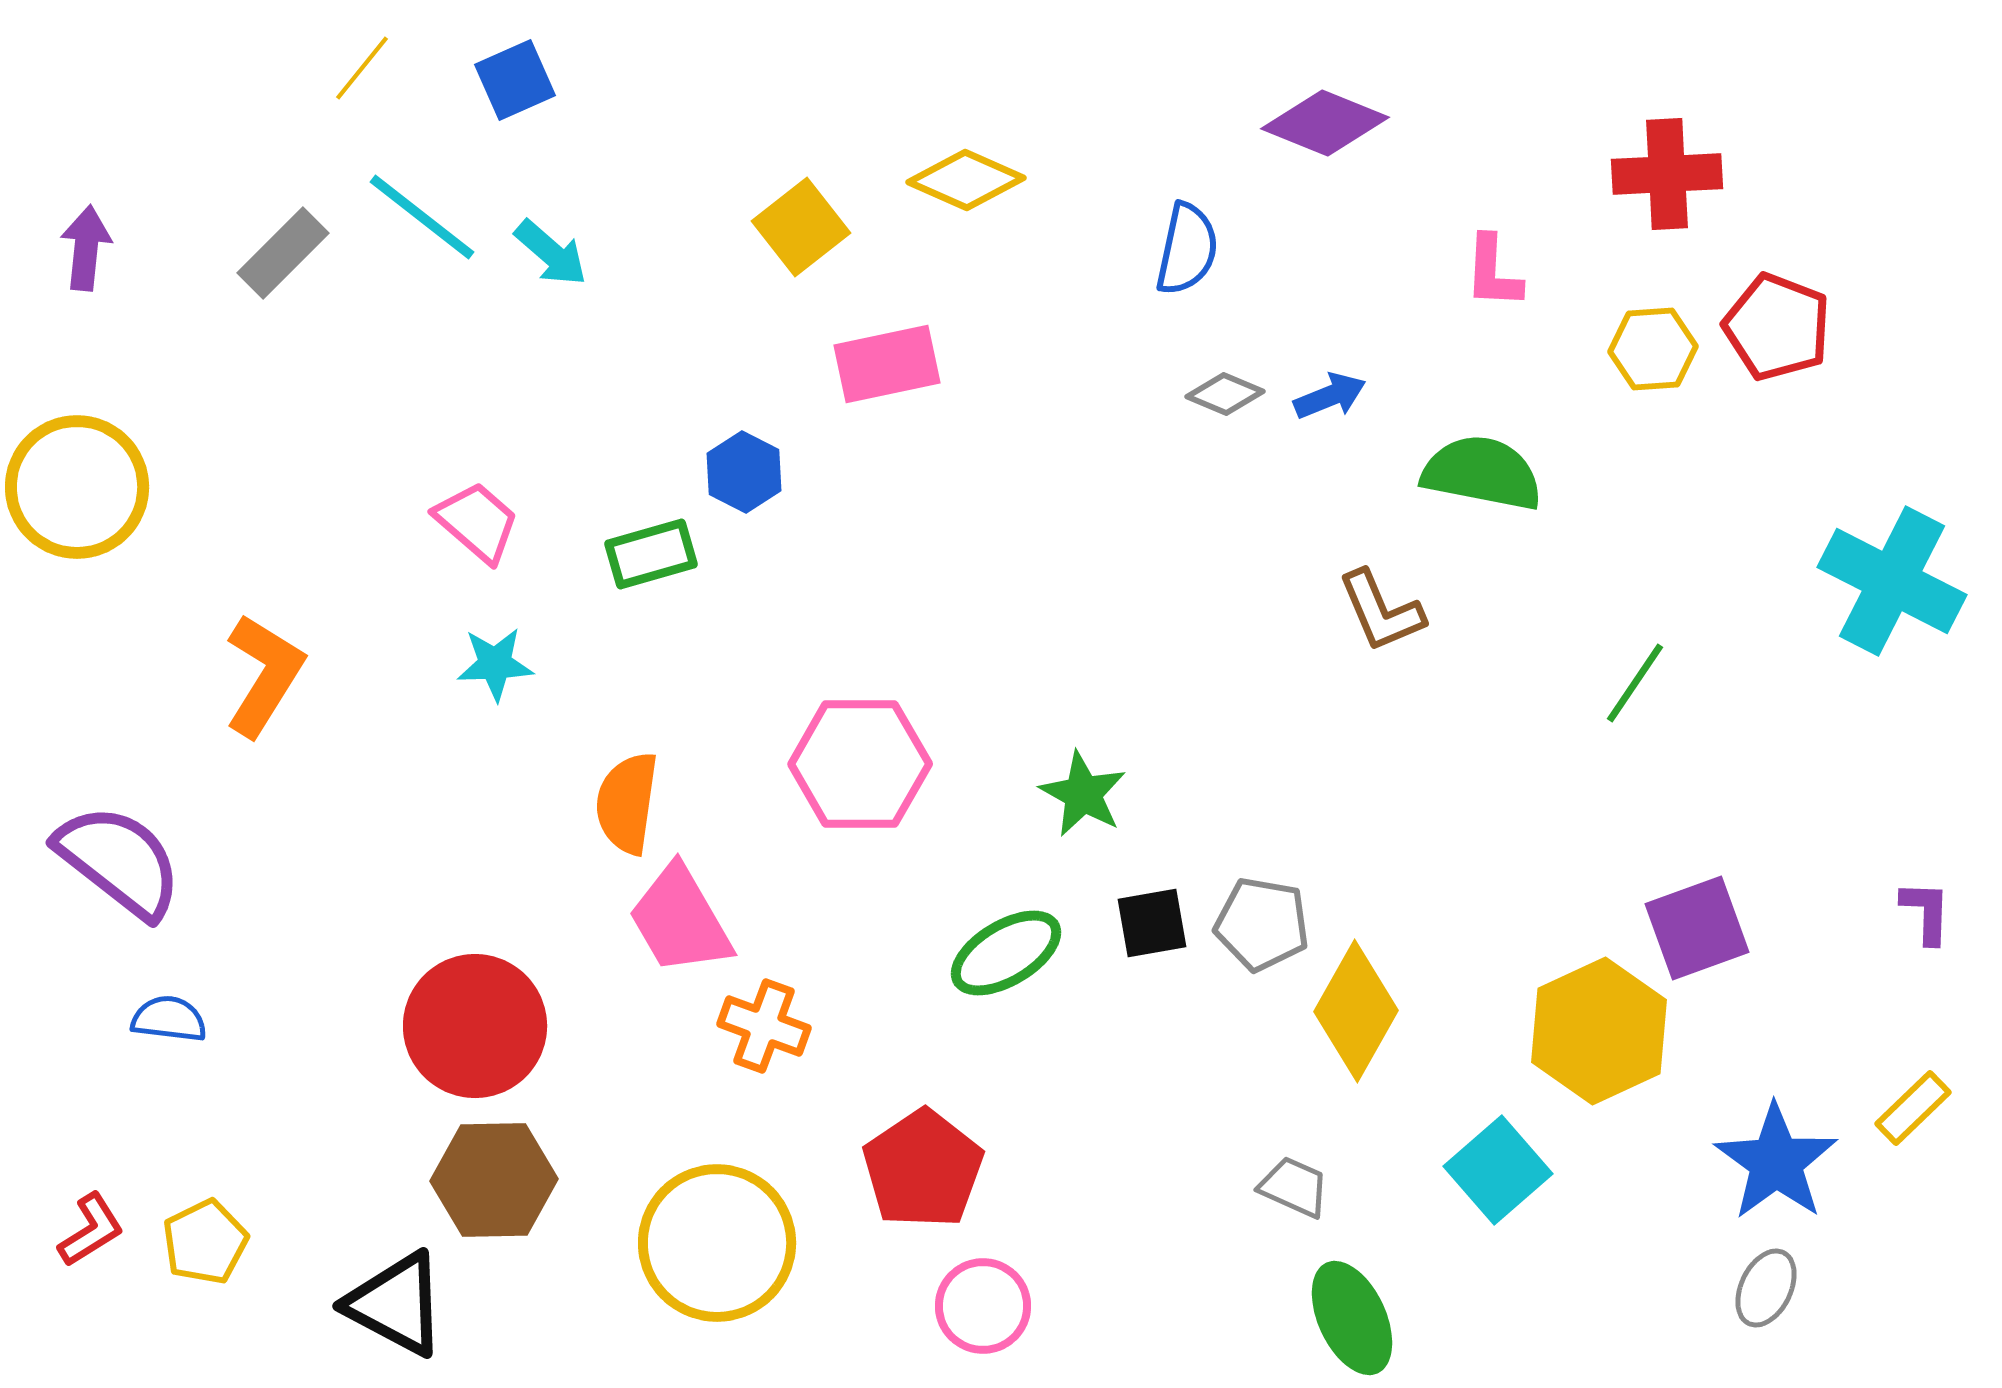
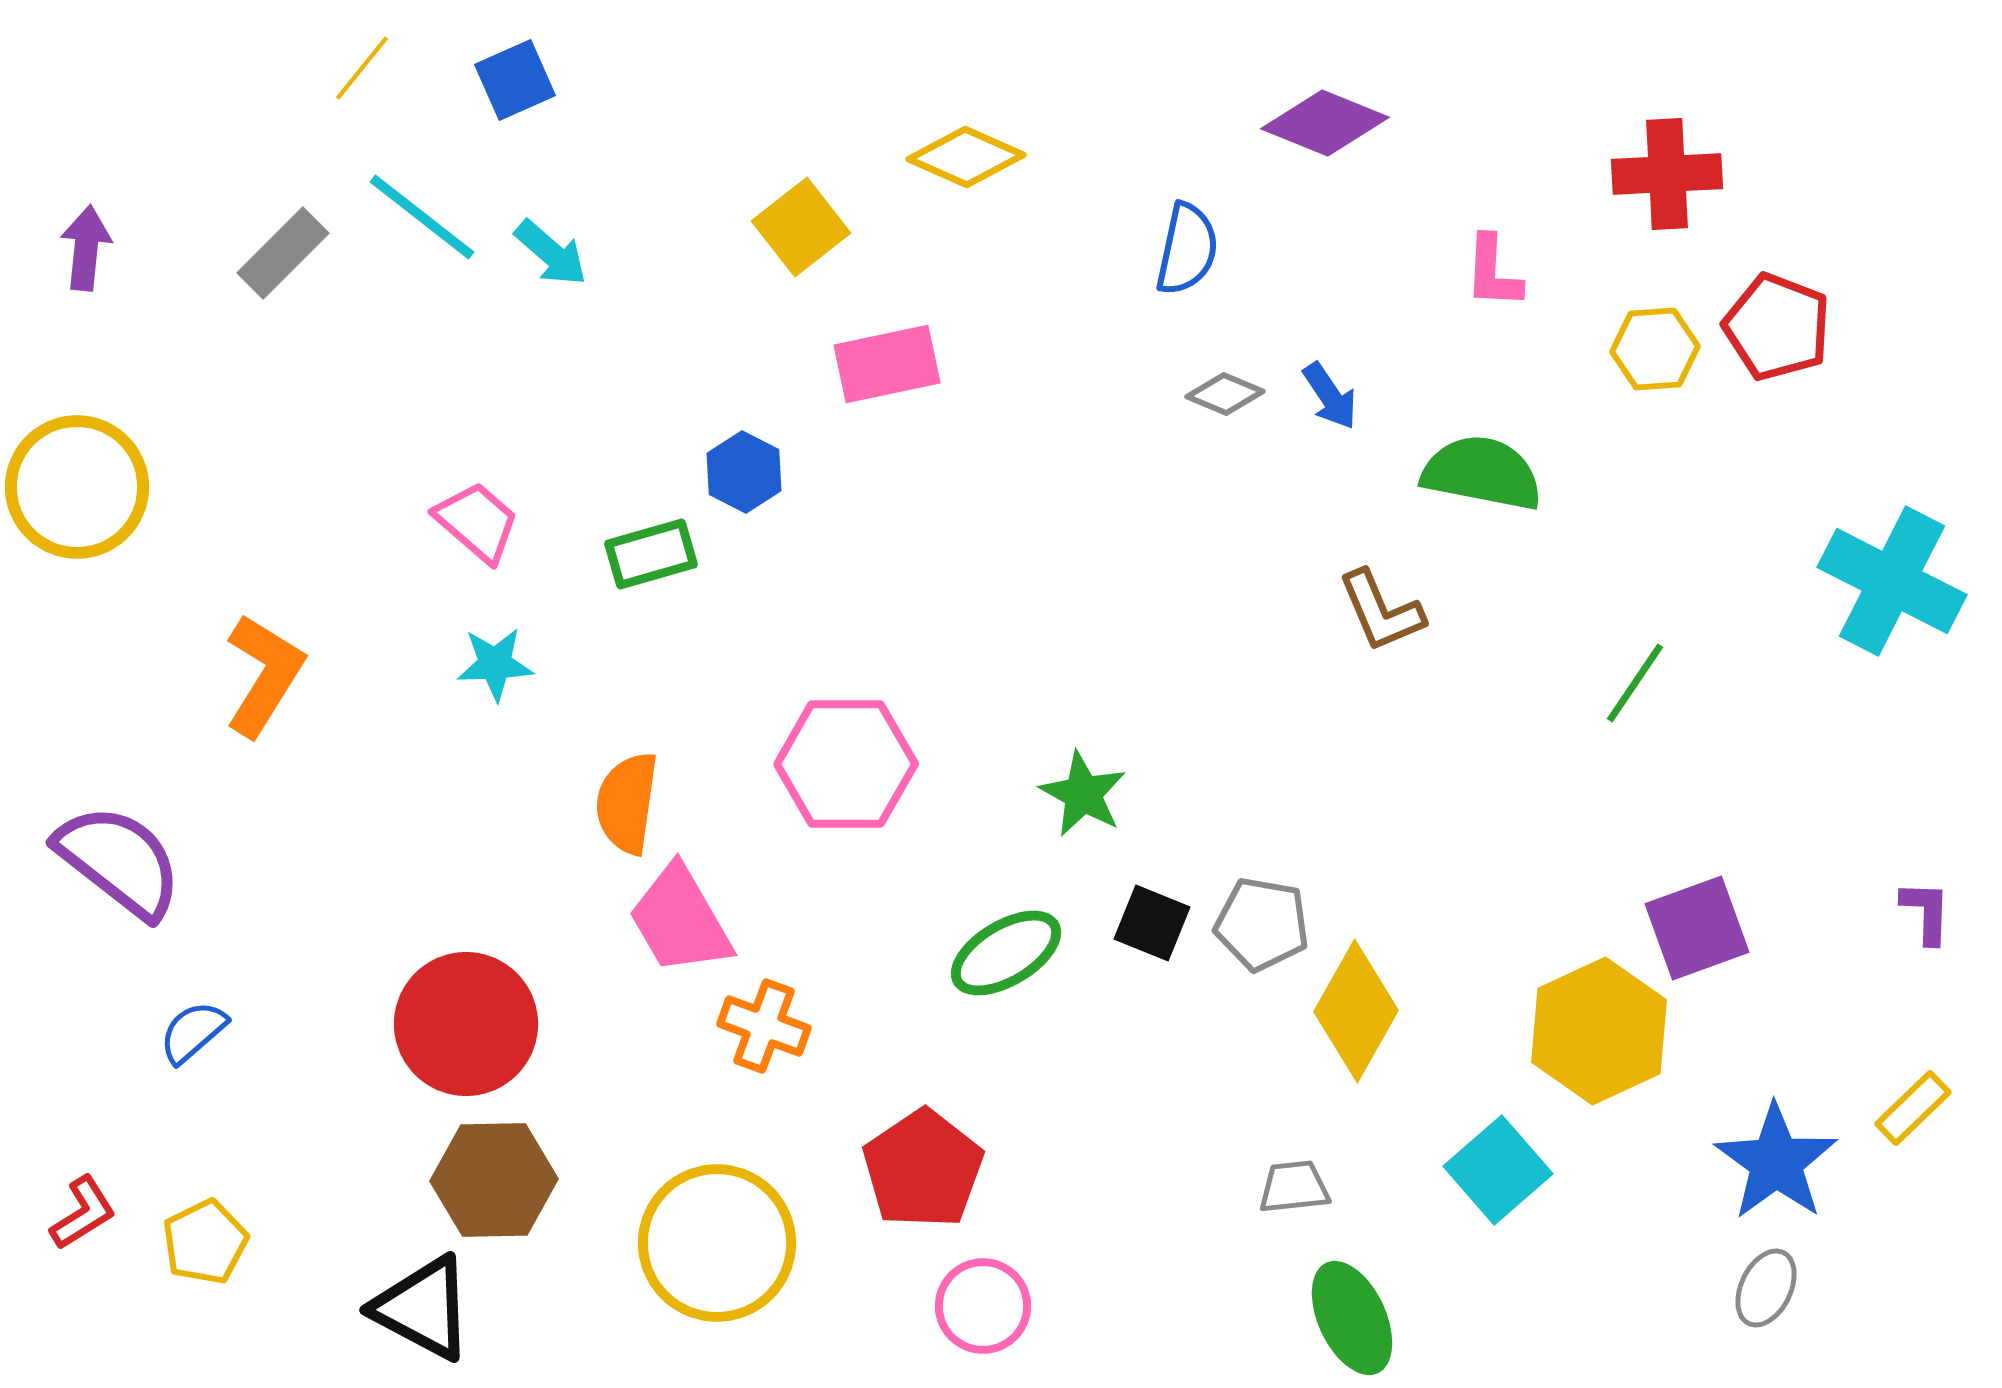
yellow diamond at (966, 180): moved 23 px up
yellow hexagon at (1653, 349): moved 2 px right
blue arrow at (1330, 396): rotated 78 degrees clockwise
pink hexagon at (860, 764): moved 14 px left
black square at (1152, 923): rotated 32 degrees clockwise
blue semicircle at (169, 1019): moved 24 px right, 13 px down; rotated 48 degrees counterclockwise
red circle at (475, 1026): moved 9 px left, 2 px up
gray trapezoid at (1294, 1187): rotated 30 degrees counterclockwise
red L-shape at (91, 1230): moved 8 px left, 17 px up
black triangle at (396, 1304): moved 27 px right, 4 px down
